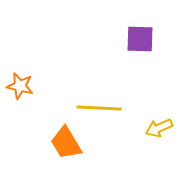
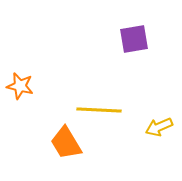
purple square: moved 6 px left; rotated 12 degrees counterclockwise
yellow line: moved 2 px down
yellow arrow: moved 1 px up
